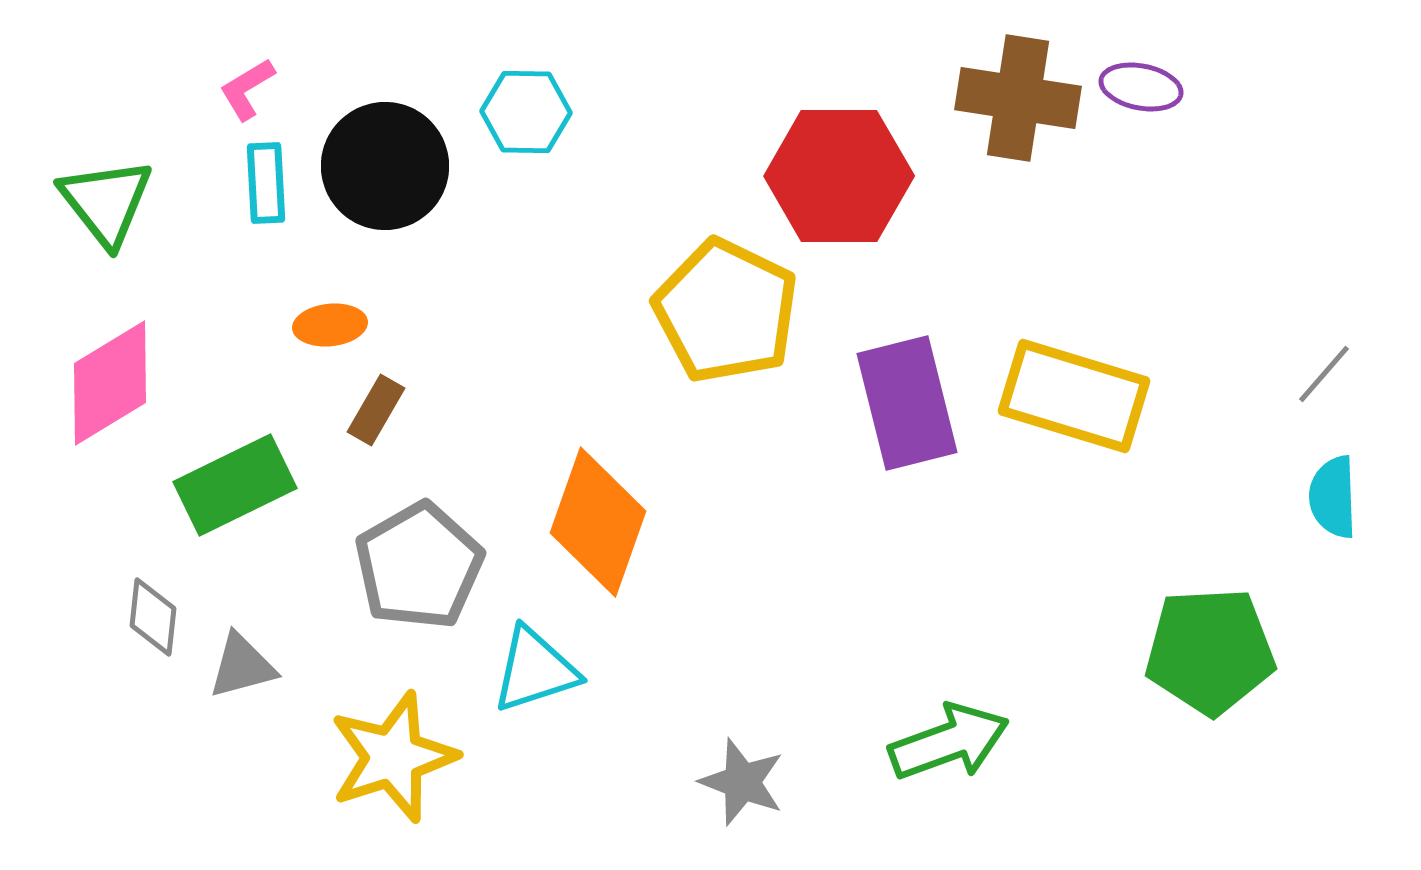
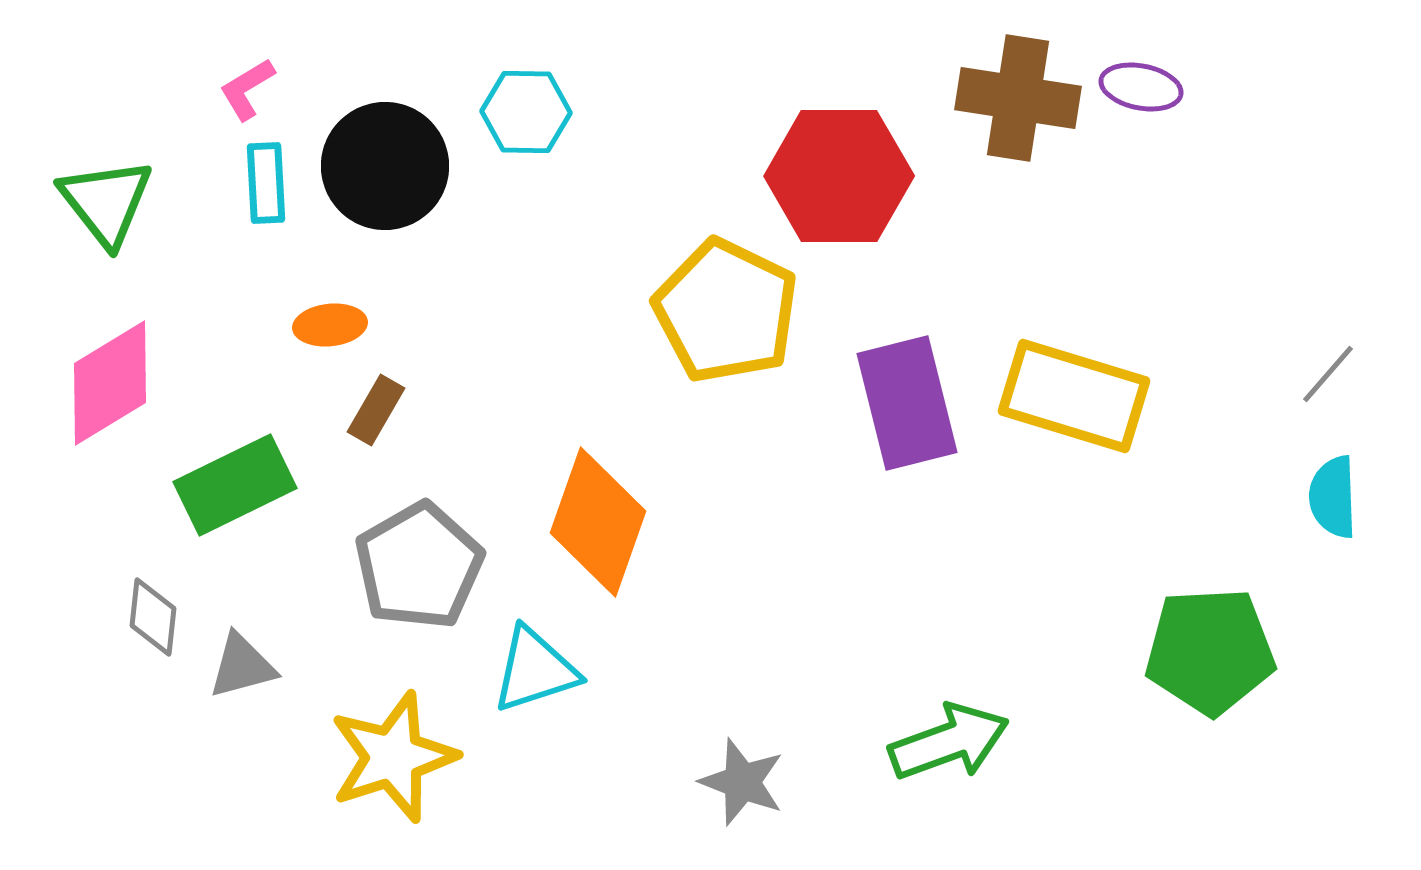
gray line: moved 4 px right
